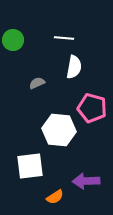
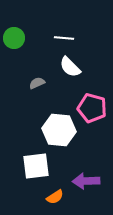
green circle: moved 1 px right, 2 px up
white semicircle: moved 4 px left; rotated 125 degrees clockwise
white square: moved 6 px right
